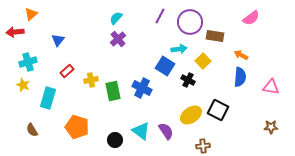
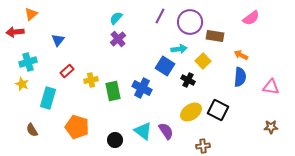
yellow star: moved 1 px left, 1 px up
yellow ellipse: moved 3 px up
cyan triangle: moved 2 px right
